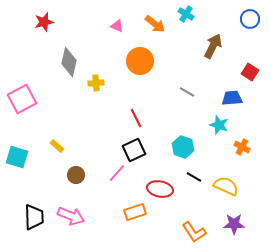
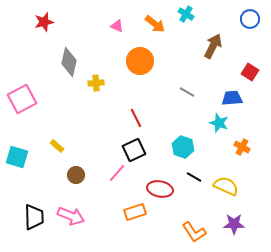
cyan star: moved 2 px up
